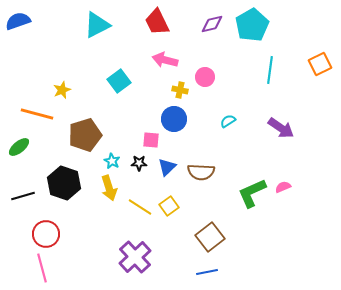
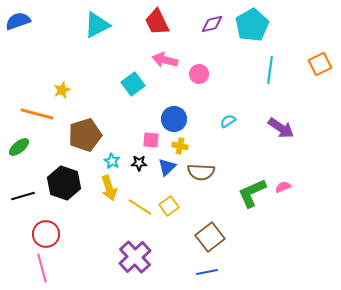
pink circle: moved 6 px left, 3 px up
cyan square: moved 14 px right, 3 px down
yellow cross: moved 56 px down
